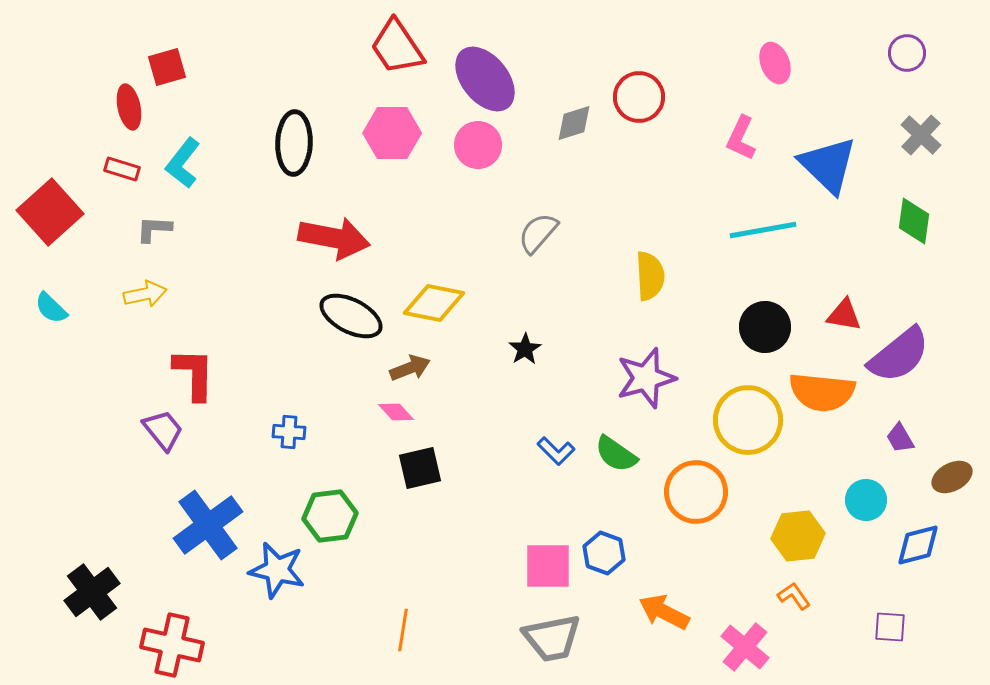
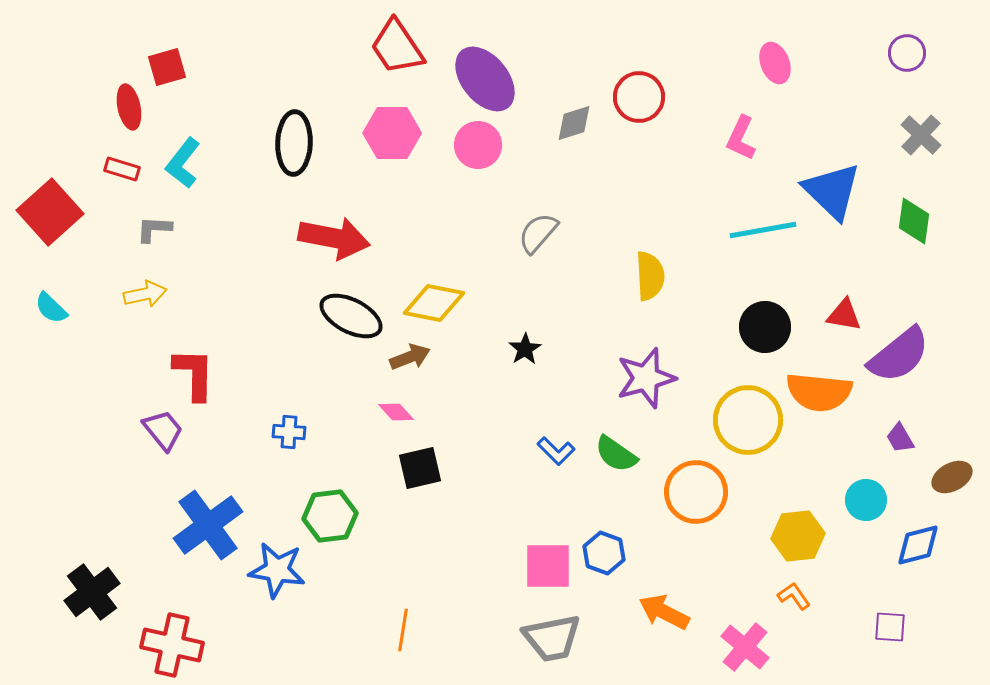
blue triangle at (828, 165): moved 4 px right, 26 px down
brown arrow at (410, 368): moved 11 px up
orange semicircle at (822, 392): moved 3 px left
blue star at (277, 570): rotated 4 degrees counterclockwise
